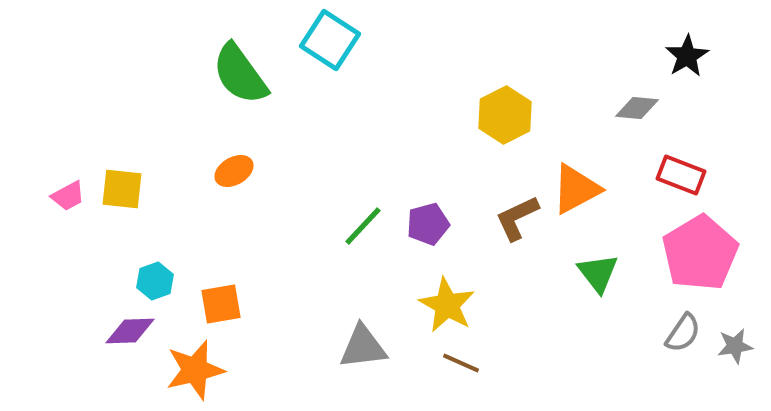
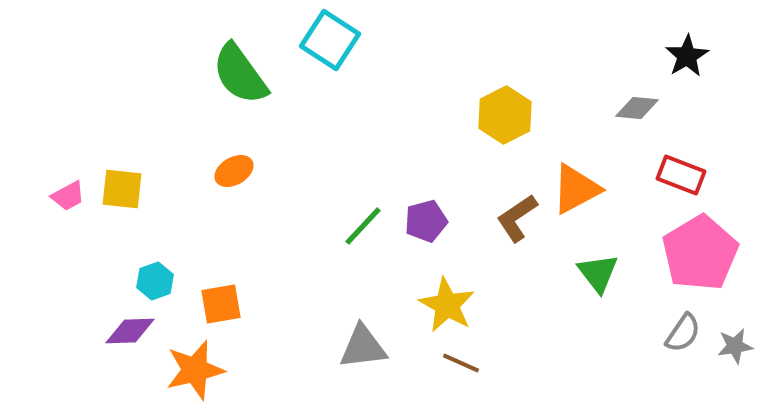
brown L-shape: rotated 9 degrees counterclockwise
purple pentagon: moved 2 px left, 3 px up
